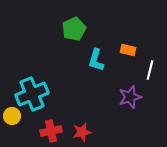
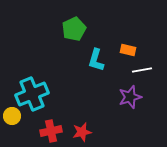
white line: moved 8 px left; rotated 66 degrees clockwise
